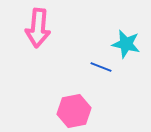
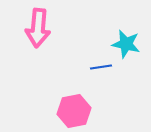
blue line: rotated 30 degrees counterclockwise
